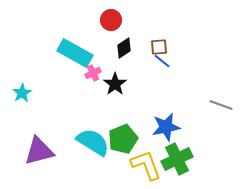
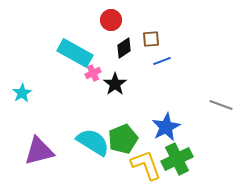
brown square: moved 8 px left, 8 px up
blue line: rotated 60 degrees counterclockwise
blue star: rotated 16 degrees counterclockwise
